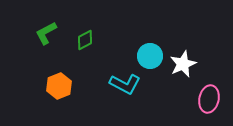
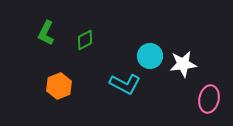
green L-shape: rotated 35 degrees counterclockwise
white star: rotated 16 degrees clockwise
